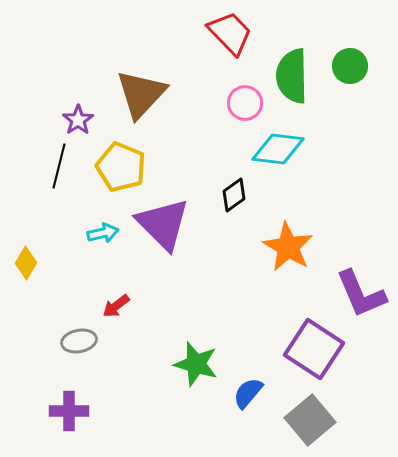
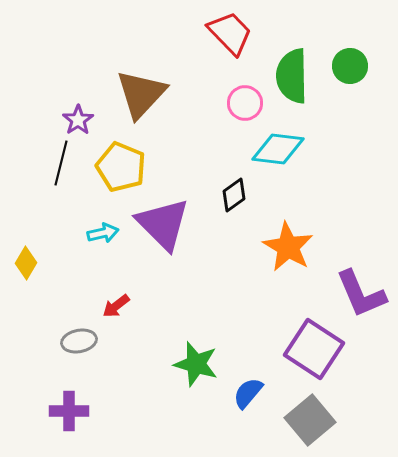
black line: moved 2 px right, 3 px up
